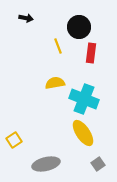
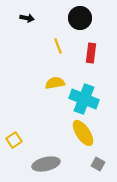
black arrow: moved 1 px right
black circle: moved 1 px right, 9 px up
gray square: rotated 24 degrees counterclockwise
